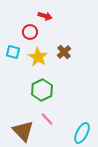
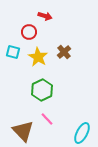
red circle: moved 1 px left
